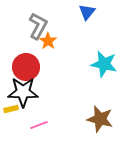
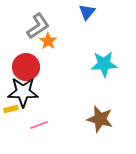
gray L-shape: rotated 28 degrees clockwise
cyan star: rotated 16 degrees counterclockwise
